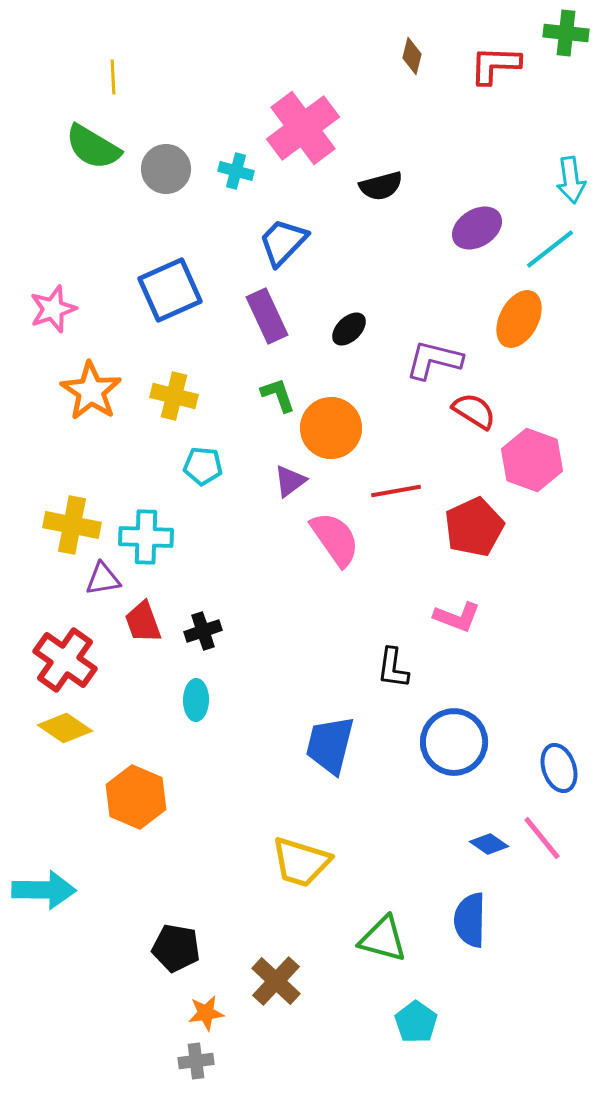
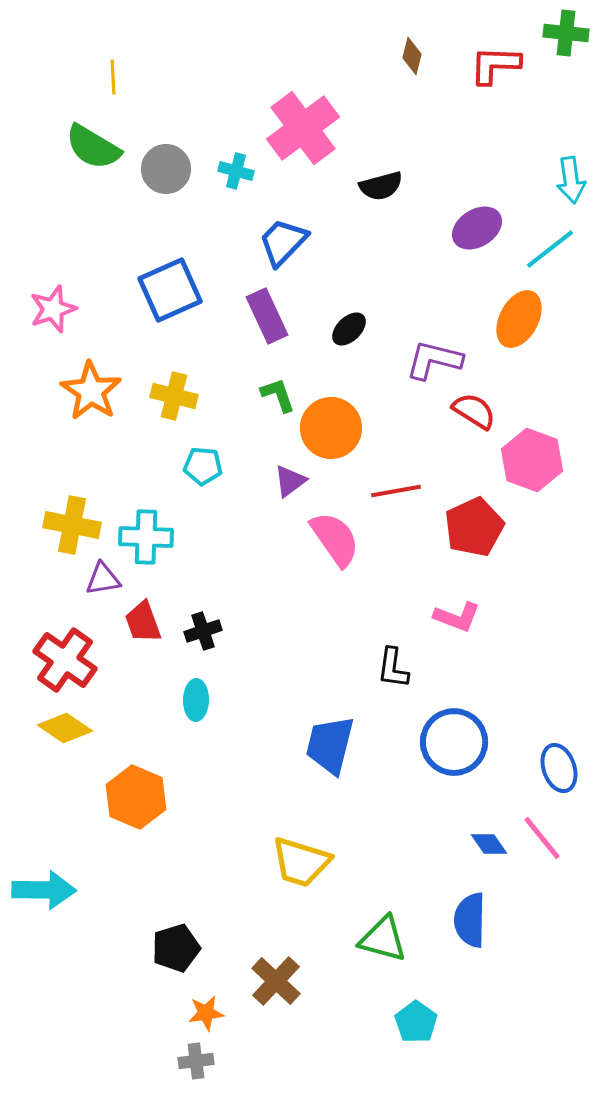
blue diamond at (489, 844): rotated 21 degrees clockwise
black pentagon at (176, 948): rotated 27 degrees counterclockwise
